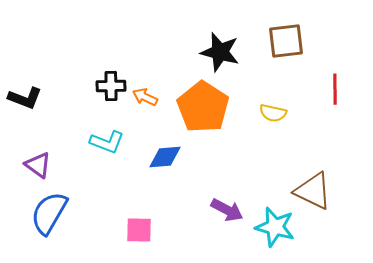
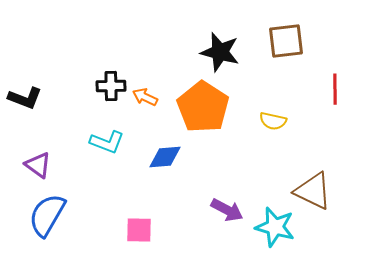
yellow semicircle: moved 8 px down
blue semicircle: moved 2 px left, 2 px down
